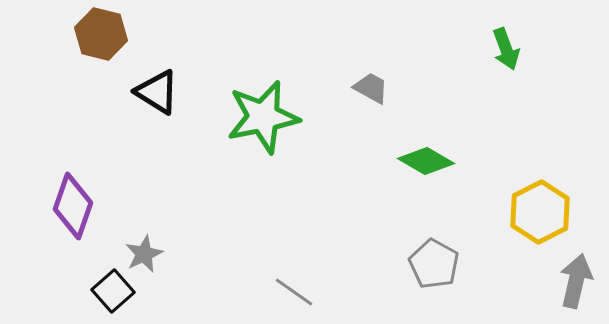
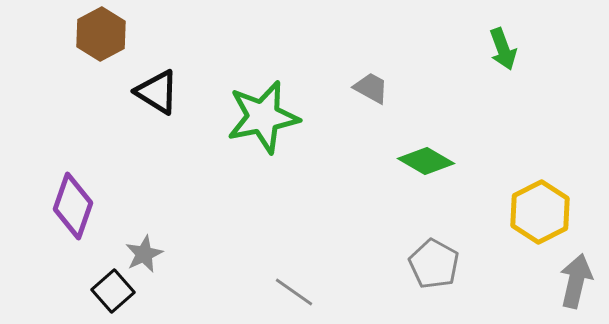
brown hexagon: rotated 18 degrees clockwise
green arrow: moved 3 px left
